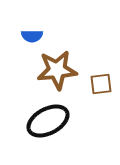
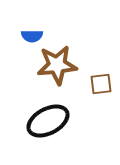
brown star: moved 5 px up
